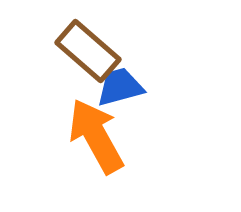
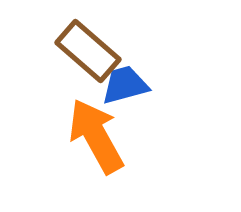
blue trapezoid: moved 5 px right, 2 px up
